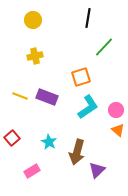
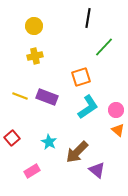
yellow circle: moved 1 px right, 6 px down
brown arrow: rotated 30 degrees clockwise
purple triangle: rotated 36 degrees counterclockwise
